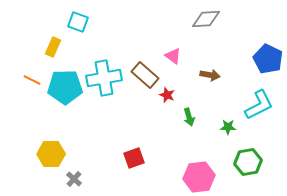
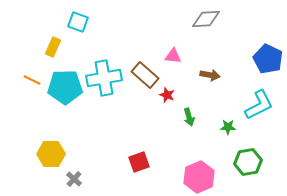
pink triangle: rotated 30 degrees counterclockwise
red square: moved 5 px right, 4 px down
pink hexagon: rotated 16 degrees counterclockwise
